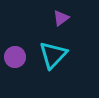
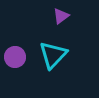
purple triangle: moved 2 px up
